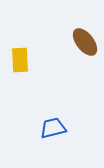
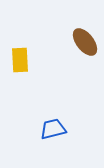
blue trapezoid: moved 1 px down
